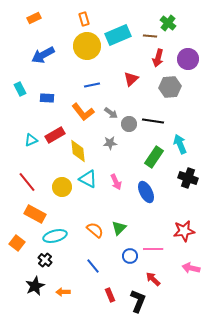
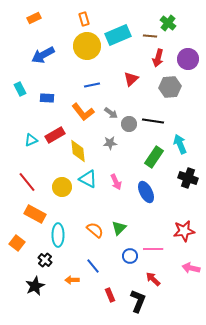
cyan ellipse at (55, 236): moved 3 px right, 1 px up; rotated 75 degrees counterclockwise
orange arrow at (63, 292): moved 9 px right, 12 px up
